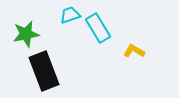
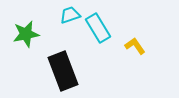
yellow L-shape: moved 1 px right, 5 px up; rotated 25 degrees clockwise
black rectangle: moved 19 px right
